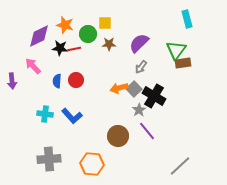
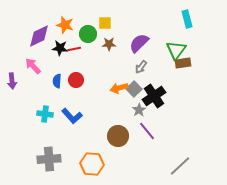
black cross: rotated 25 degrees clockwise
